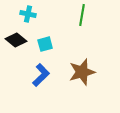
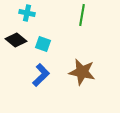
cyan cross: moved 1 px left, 1 px up
cyan square: moved 2 px left; rotated 35 degrees clockwise
brown star: rotated 28 degrees clockwise
